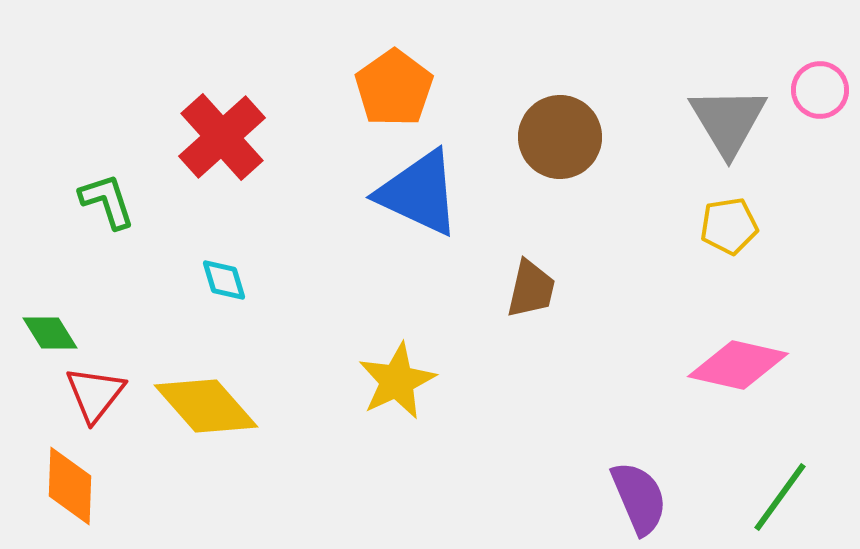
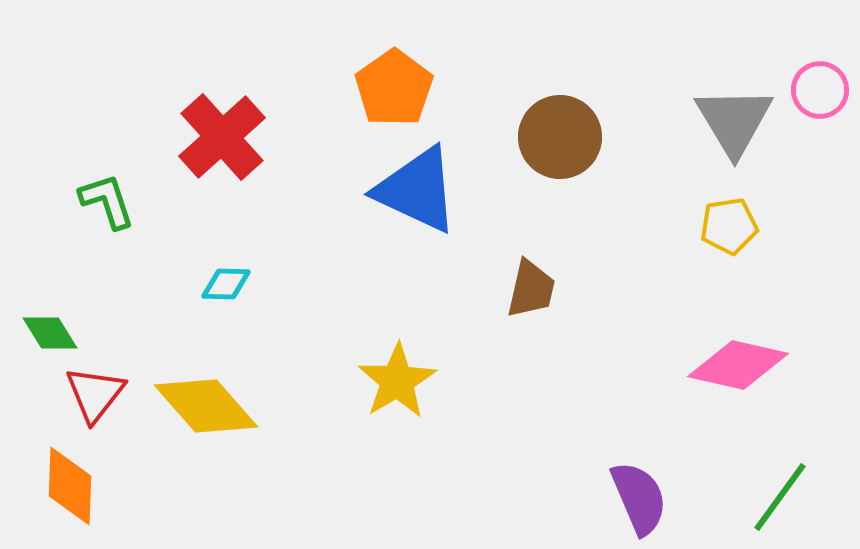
gray triangle: moved 6 px right
blue triangle: moved 2 px left, 3 px up
cyan diamond: moved 2 px right, 4 px down; rotated 72 degrees counterclockwise
yellow star: rotated 6 degrees counterclockwise
